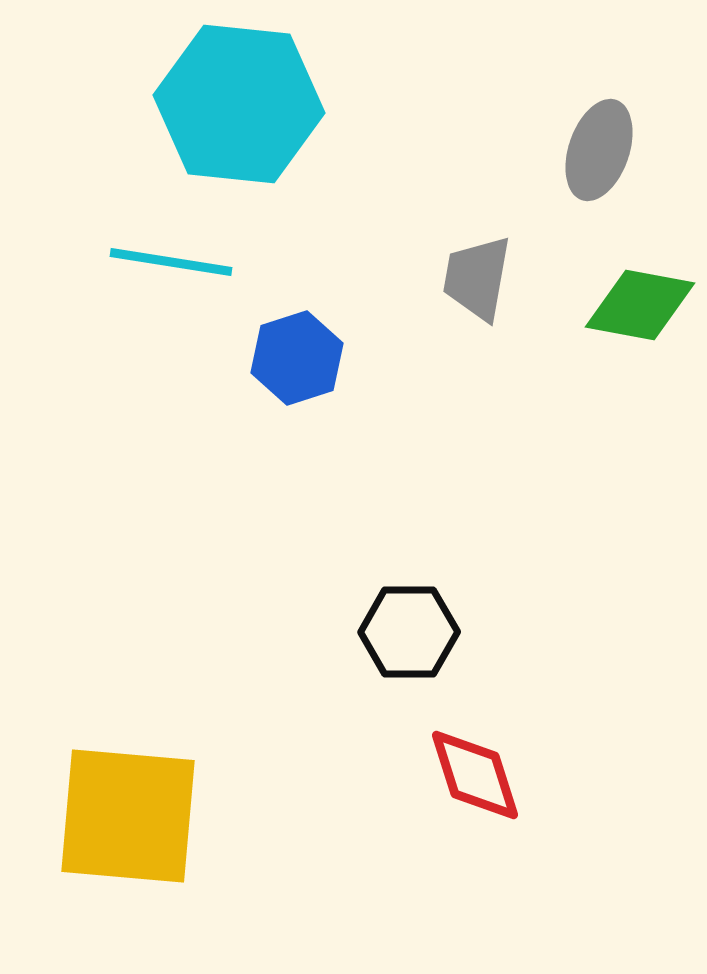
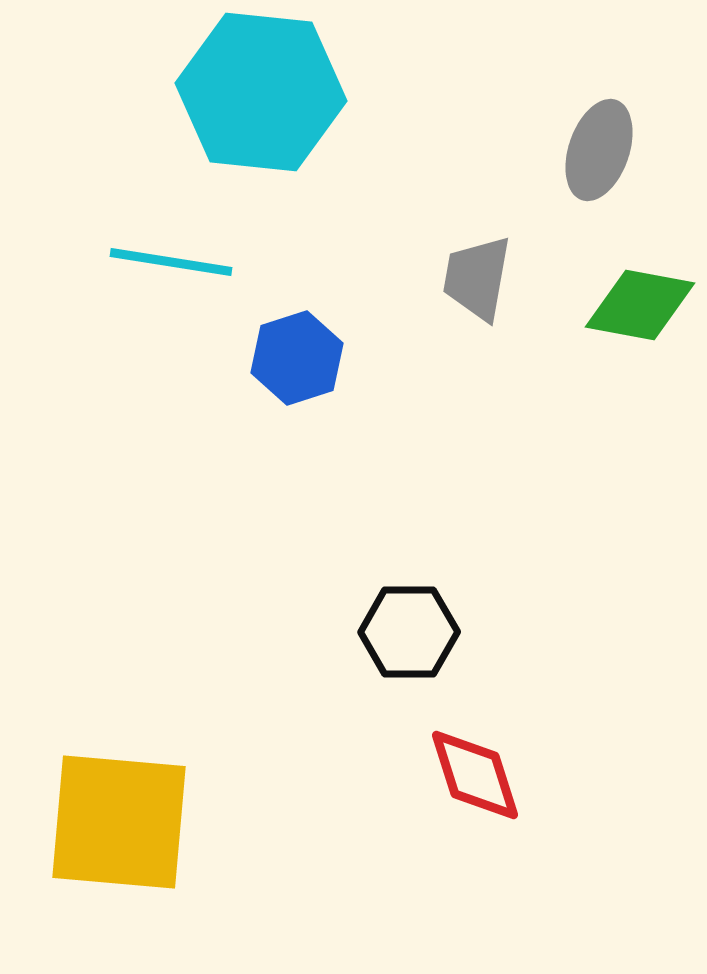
cyan hexagon: moved 22 px right, 12 px up
yellow square: moved 9 px left, 6 px down
